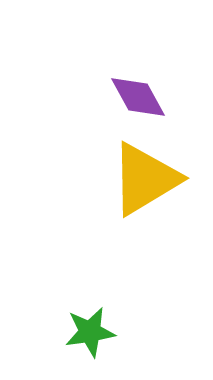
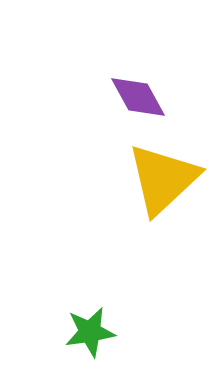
yellow triangle: moved 18 px right; rotated 12 degrees counterclockwise
